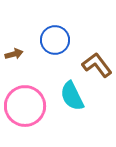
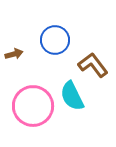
brown L-shape: moved 4 px left
pink circle: moved 8 px right
